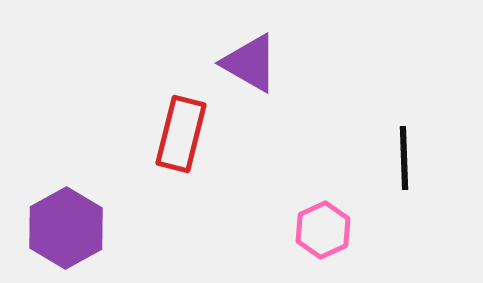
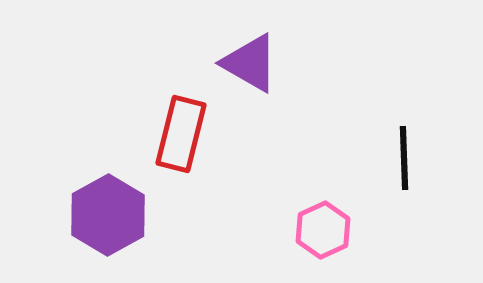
purple hexagon: moved 42 px right, 13 px up
